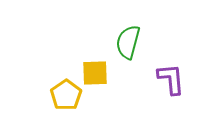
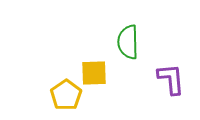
green semicircle: rotated 16 degrees counterclockwise
yellow square: moved 1 px left
